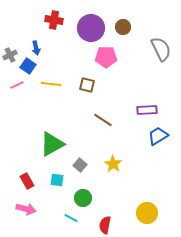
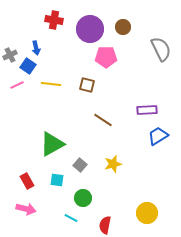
purple circle: moved 1 px left, 1 px down
yellow star: rotated 24 degrees clockwise
